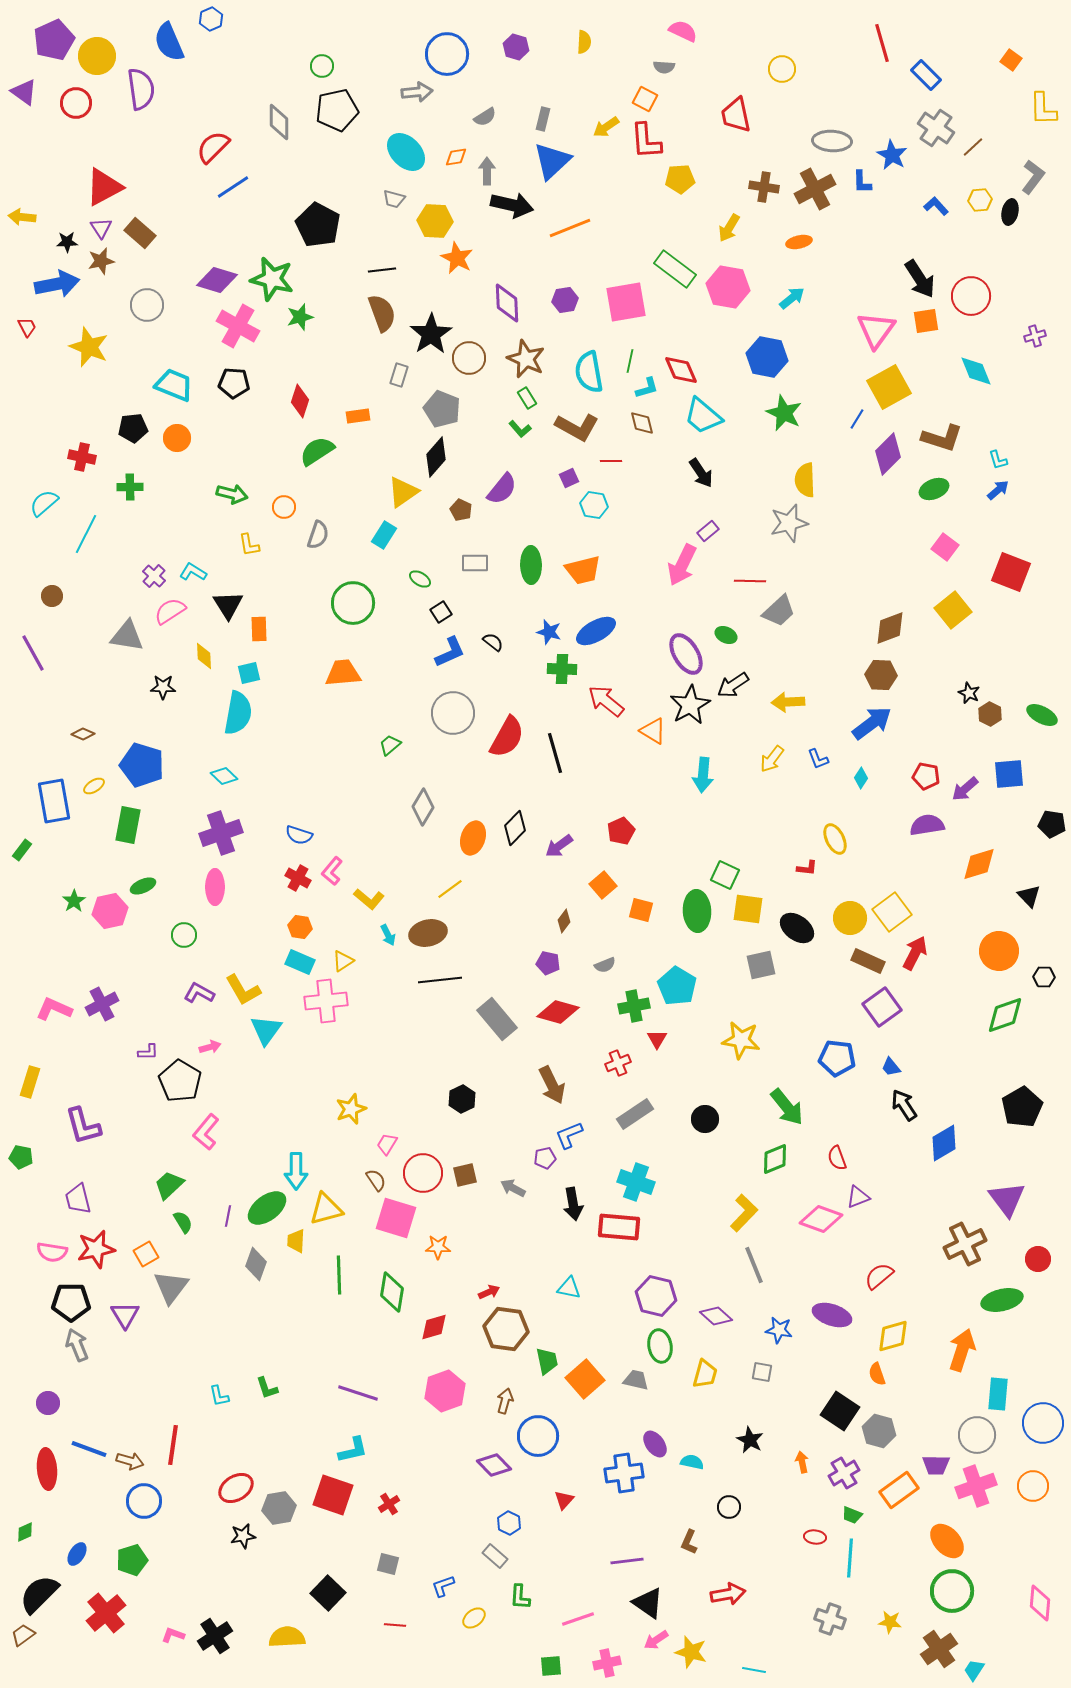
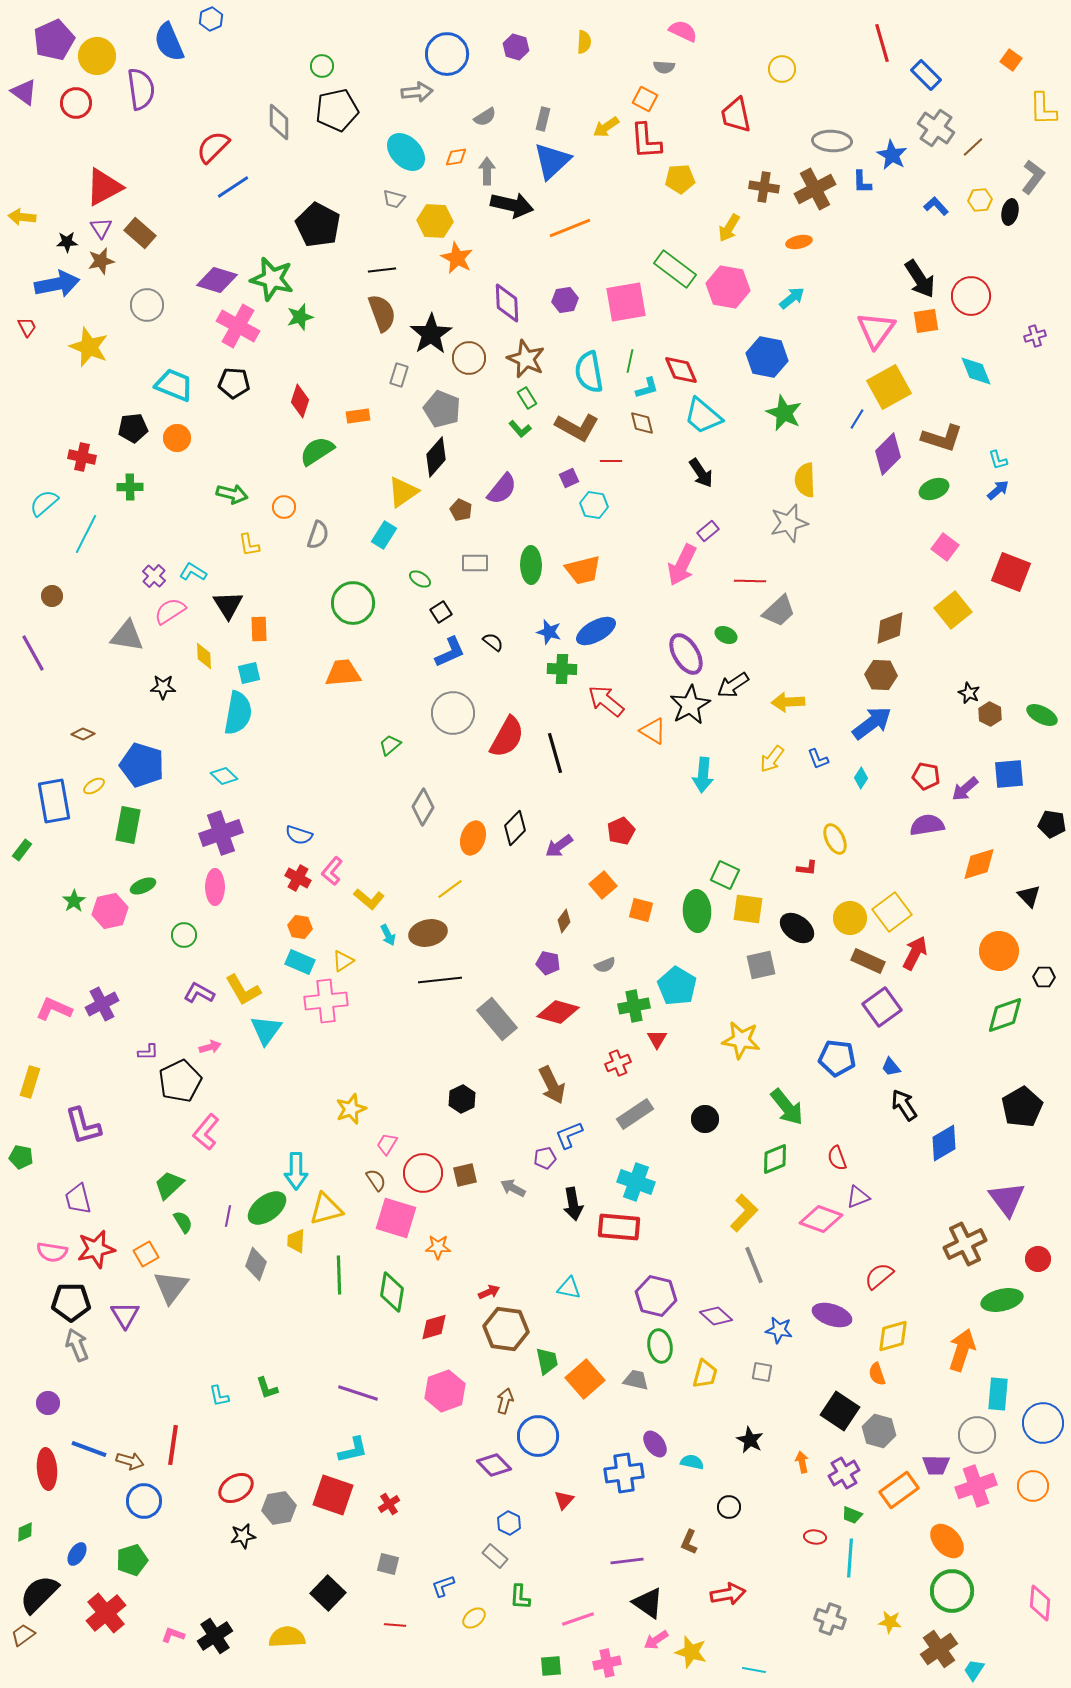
black pentagon at (180, 1081): rotated 15 degrees clockwise
